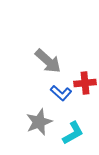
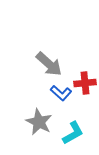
gray arrow: moved 1 px right, 3 px down
gray star: rotated 24 degrees counterclockwise
